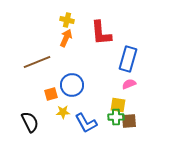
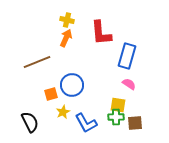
blue rectangle: moved 1 px left, 3 px up
pink semicircle: rotated 56 degrees clockwise
yellow star: rotated 24 degrees counterclockwise
brown square: moved 6 px right, 2 px down
